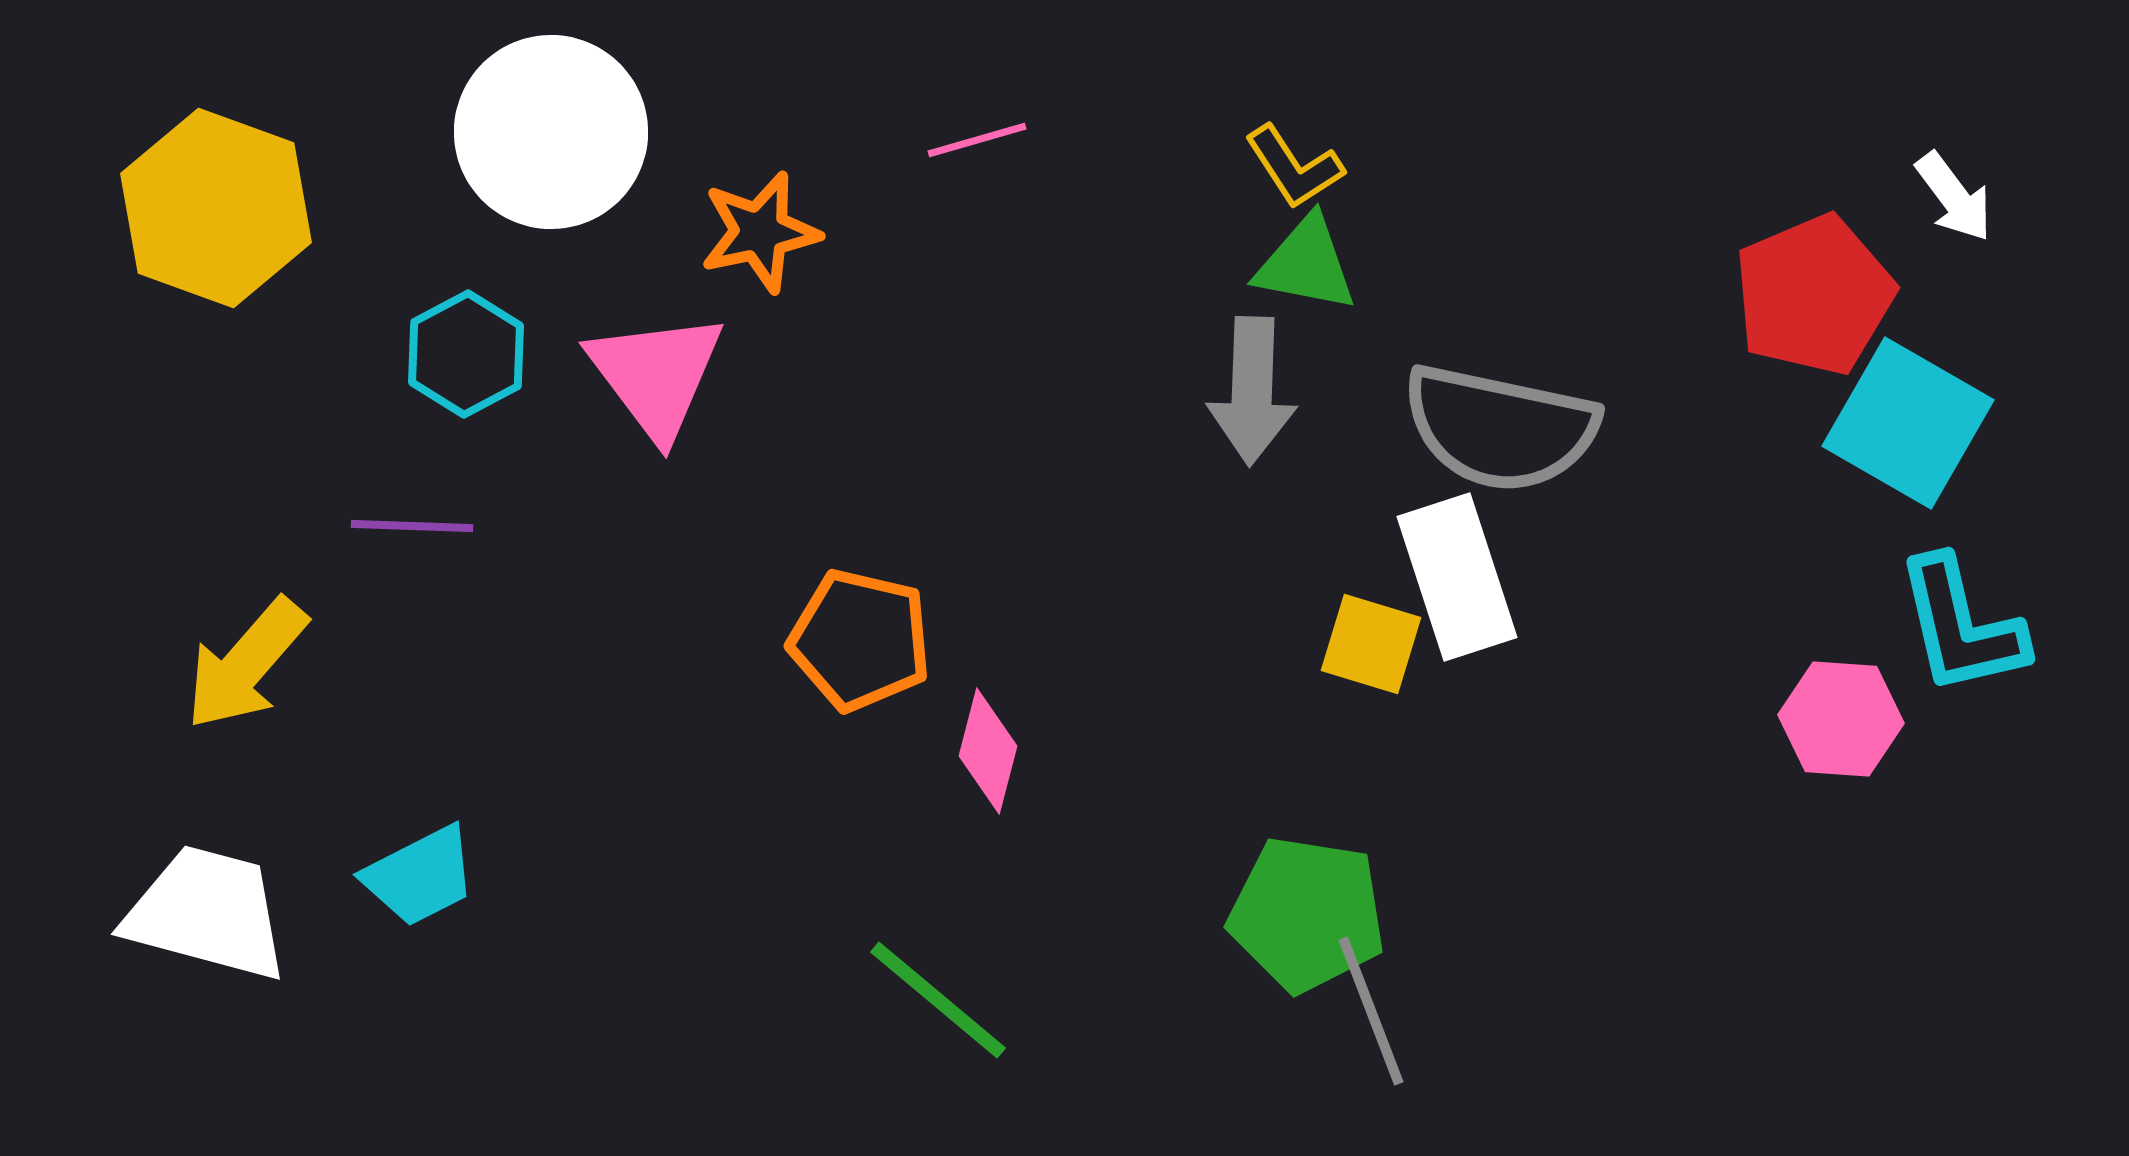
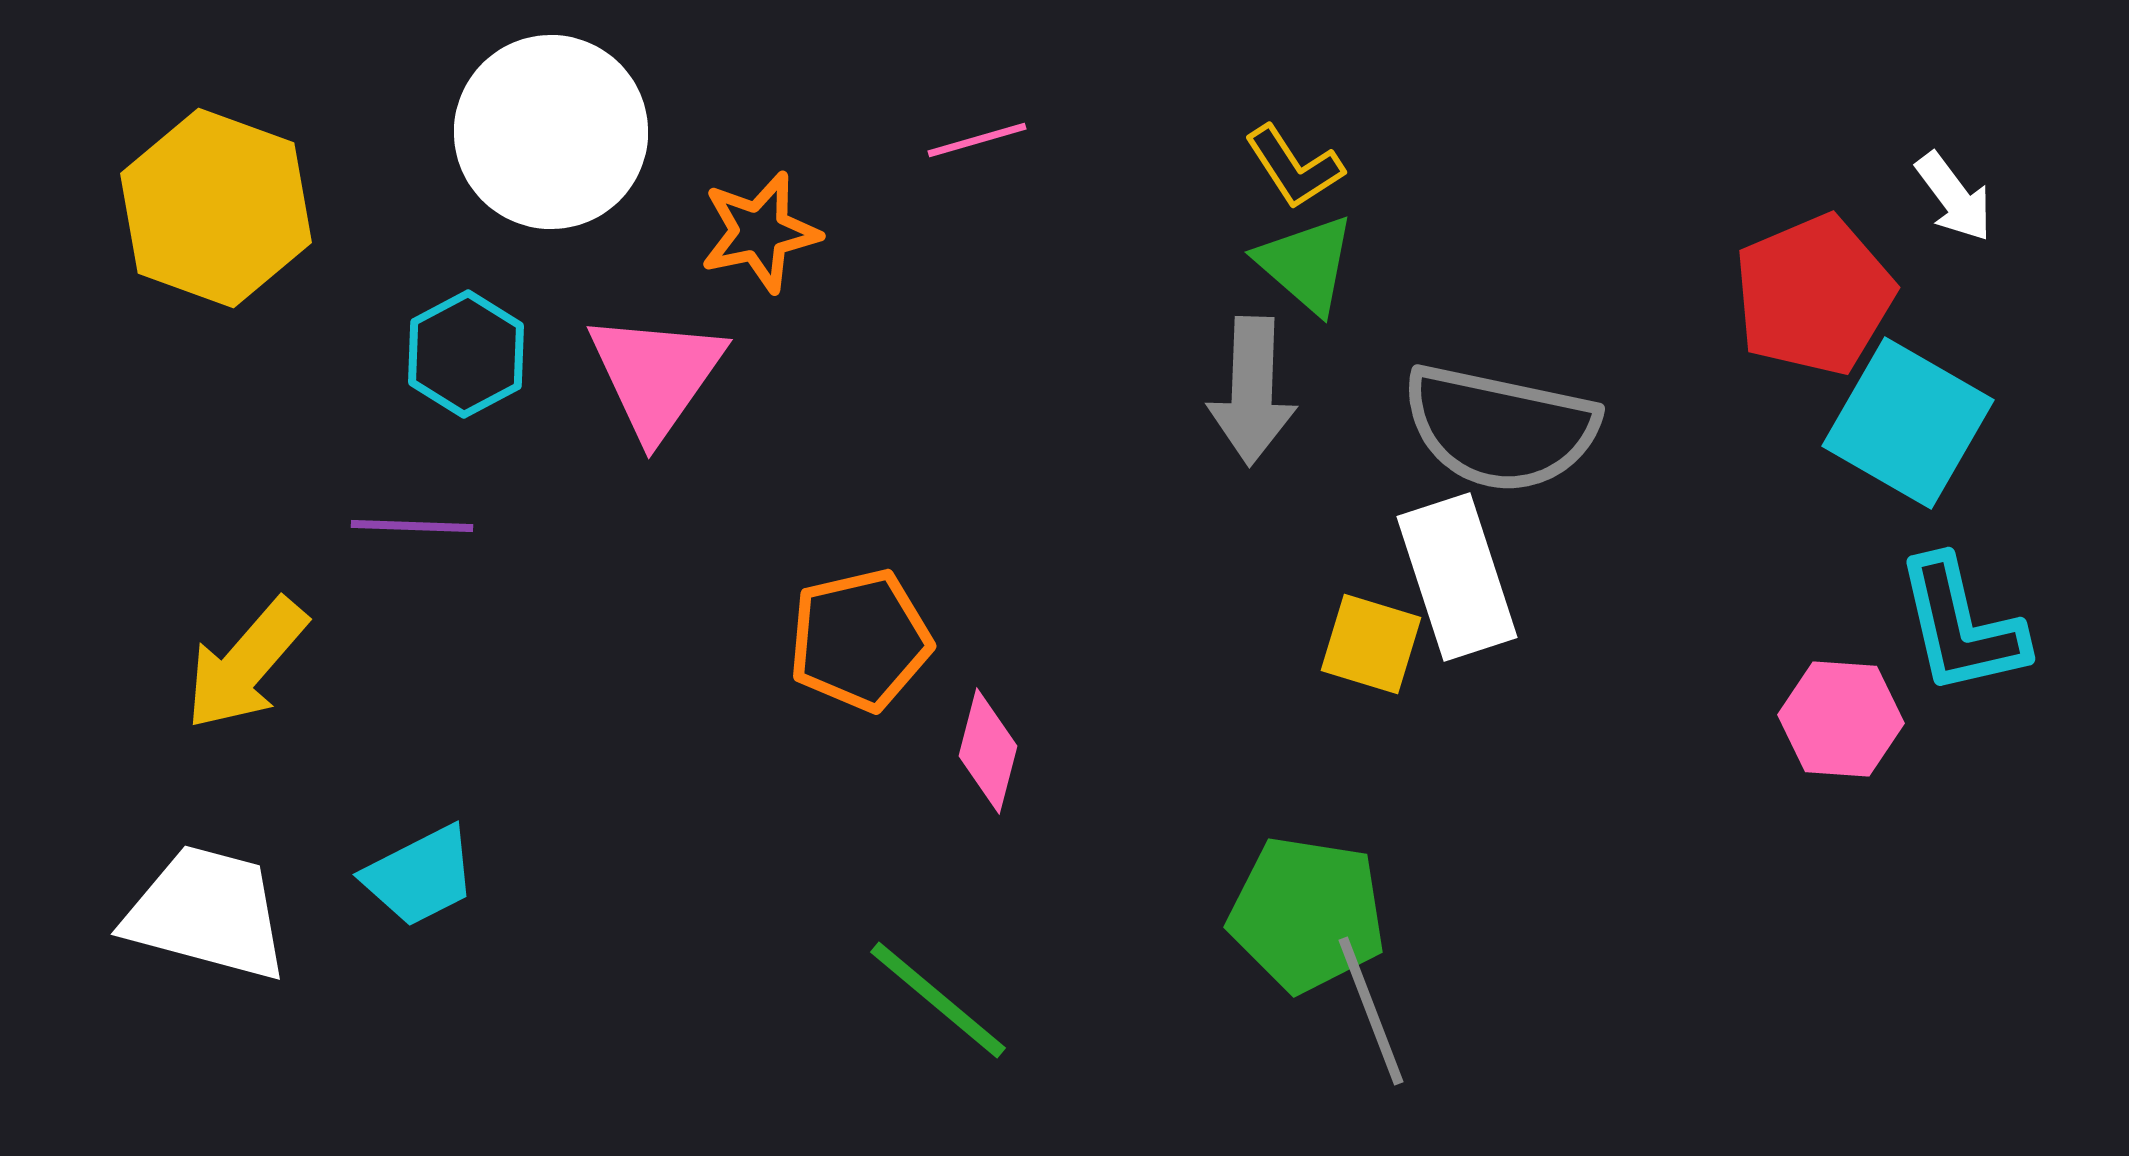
green triangle: rotated 30 degrees clockwise
pink triangle: rotated 12 degrees clockwise
orange pentagon: rotated 26 degrees counterclockwise
